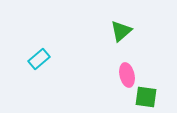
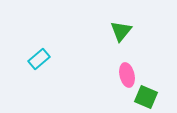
green triangle: rotated 10 degrees counterclockwise
green square: rotated 15 degrees clockwise
